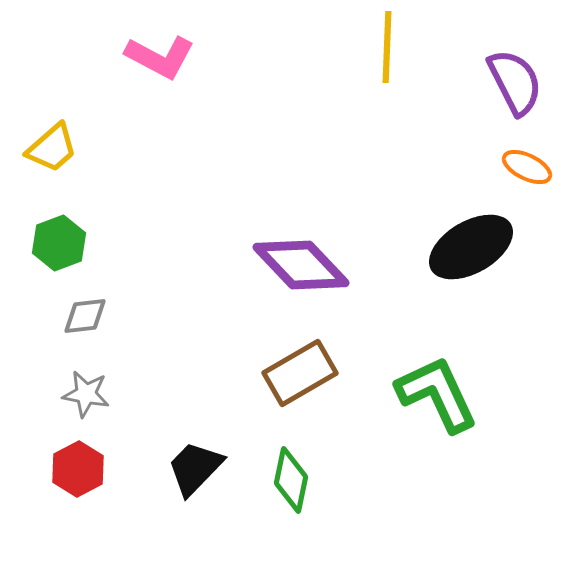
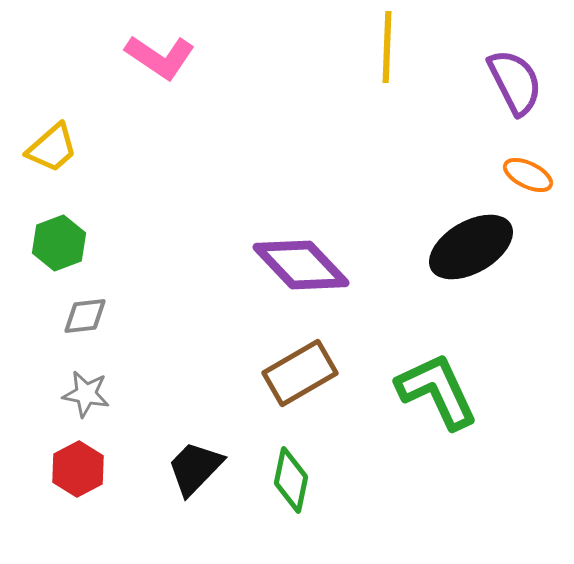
pink L-shape: rotated 6 degrees clockwise
orange ellipse: moved 1 px right, 8 px down
green L-shape: moved 3 px up
